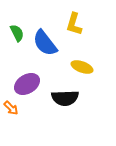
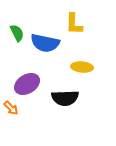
yellow L-shape: rotated 15 degrees counterclockwise
blue semicircle: rotated 40 degrees counterclockwise
yellow ellipse: rotated 15 degrees counterclockwise
